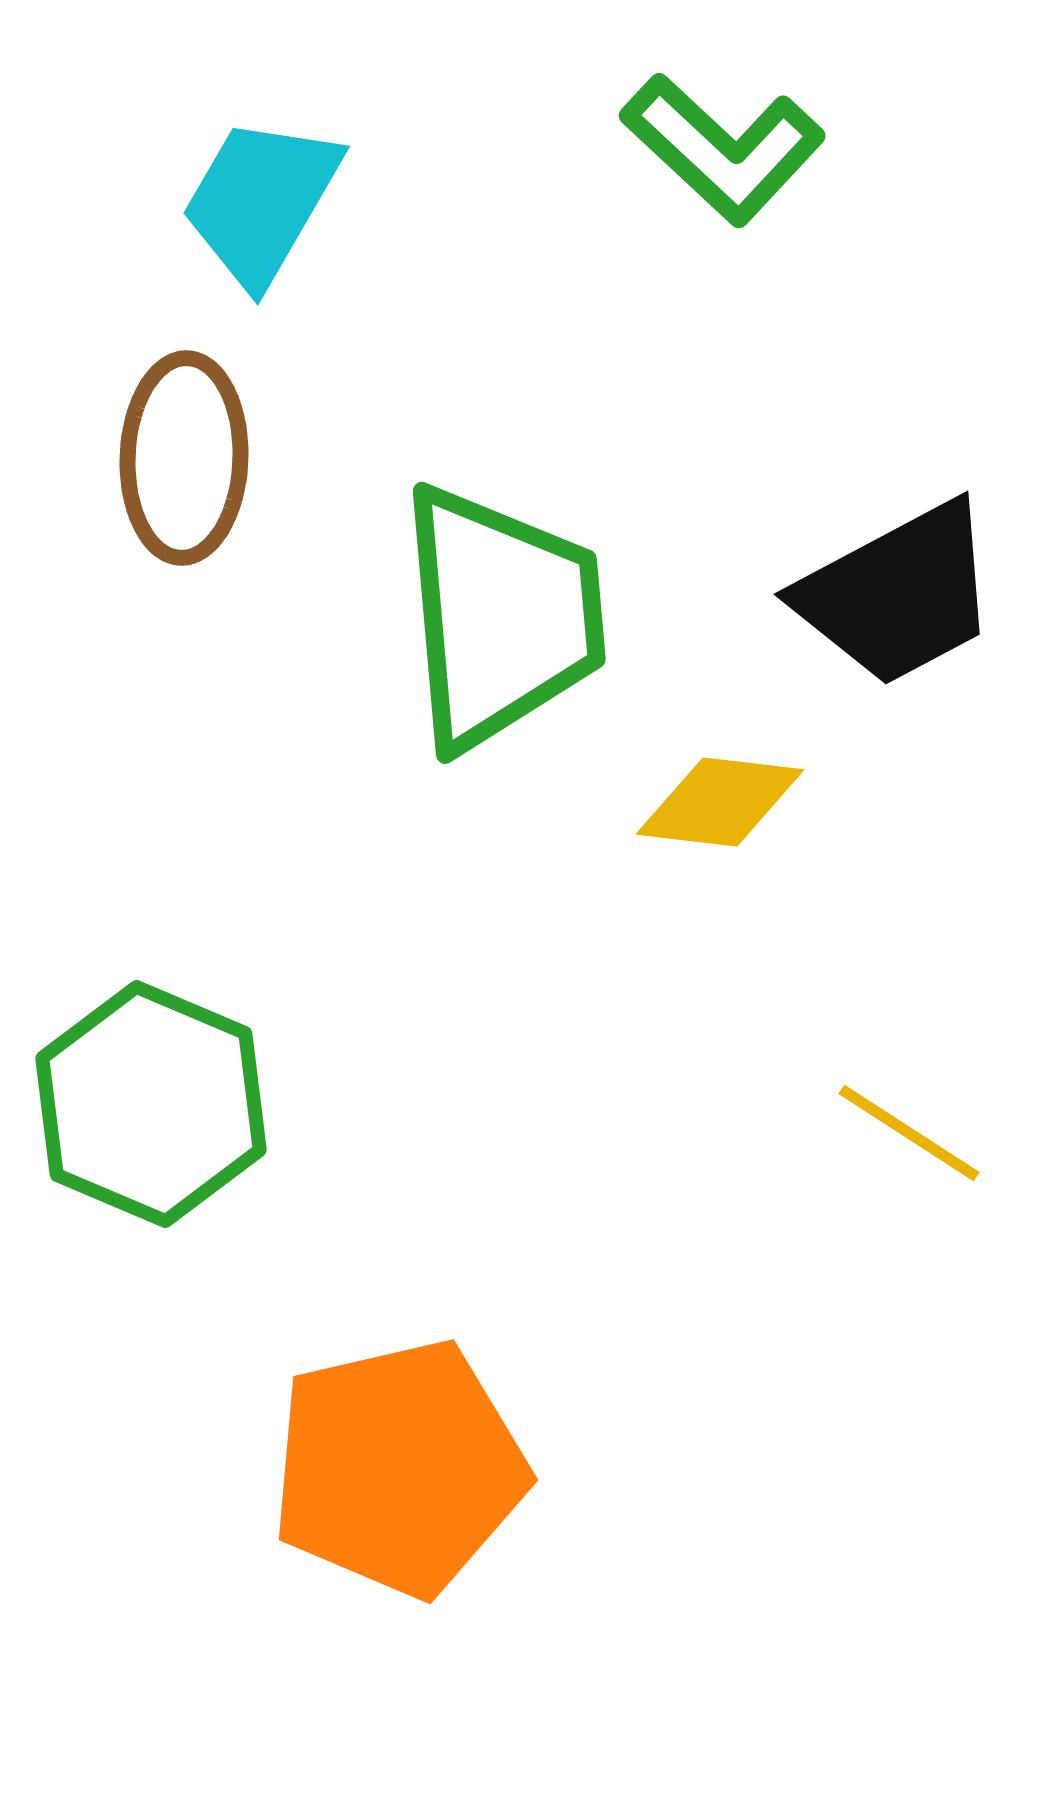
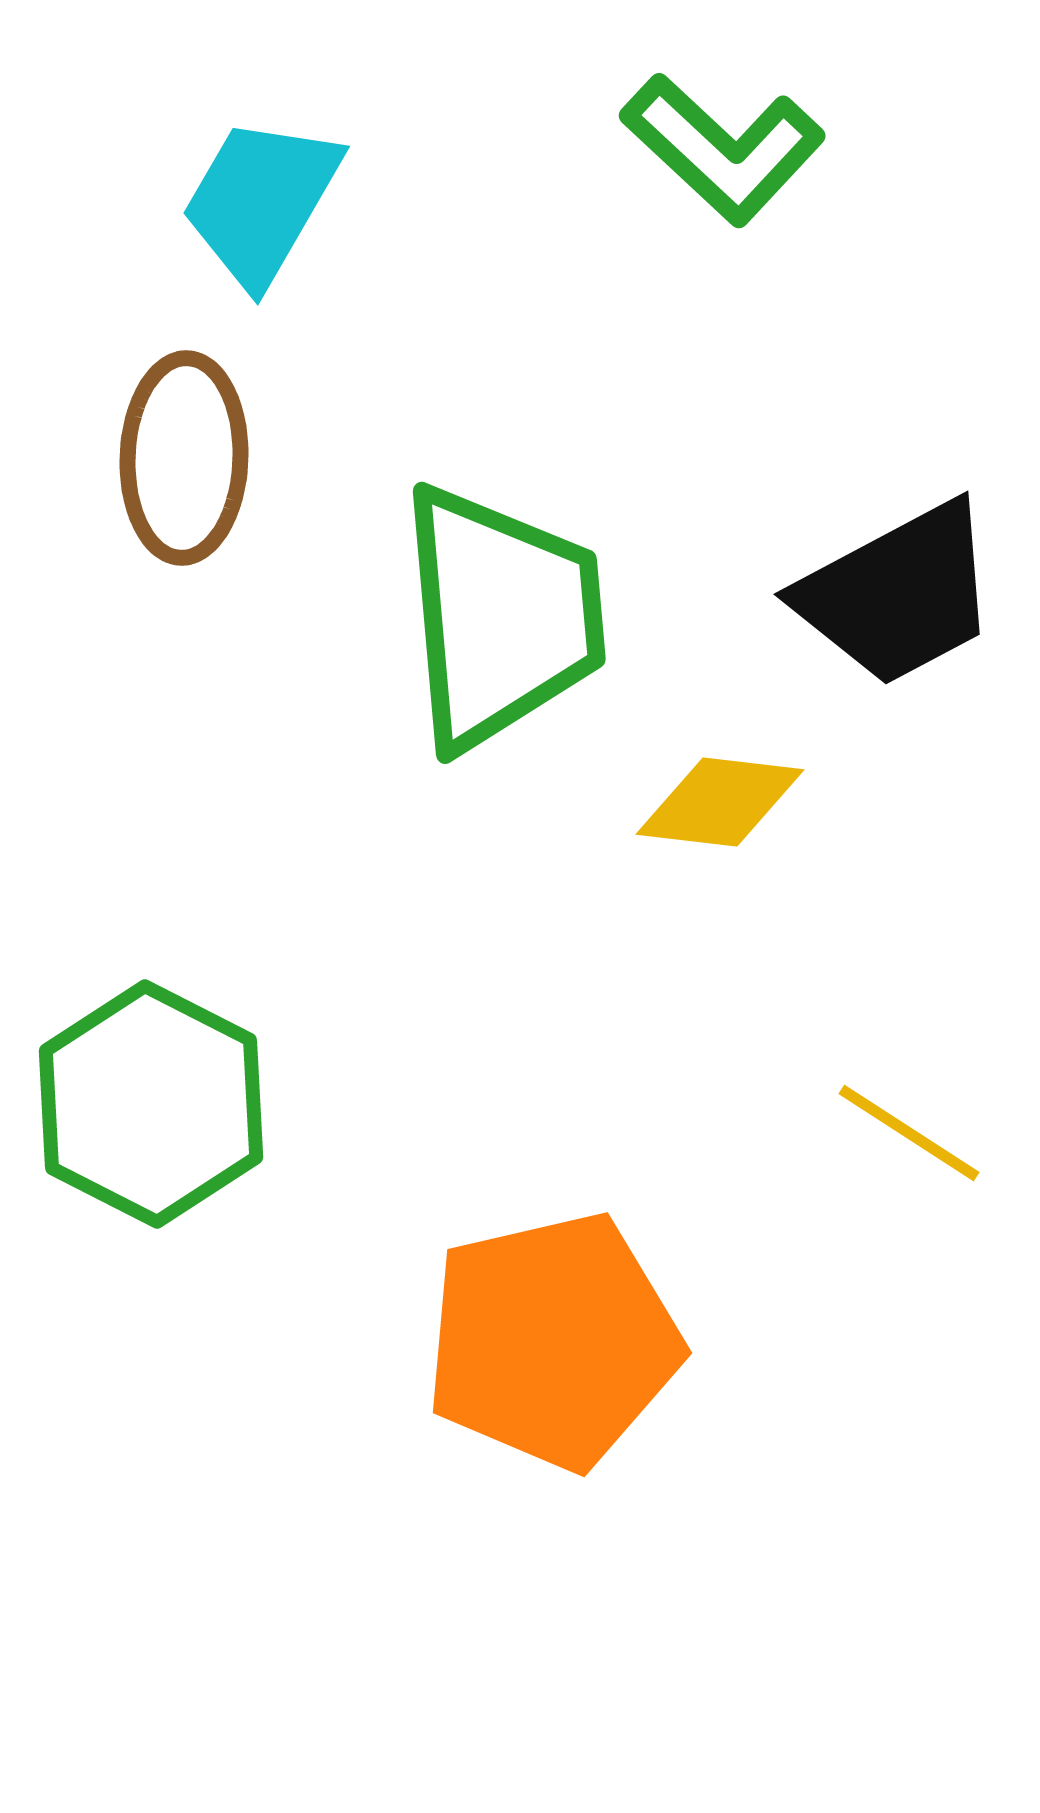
green hexagon: rotated 4 degrees clockwise
orange pentagon: moved 154 px right, 127 px up
